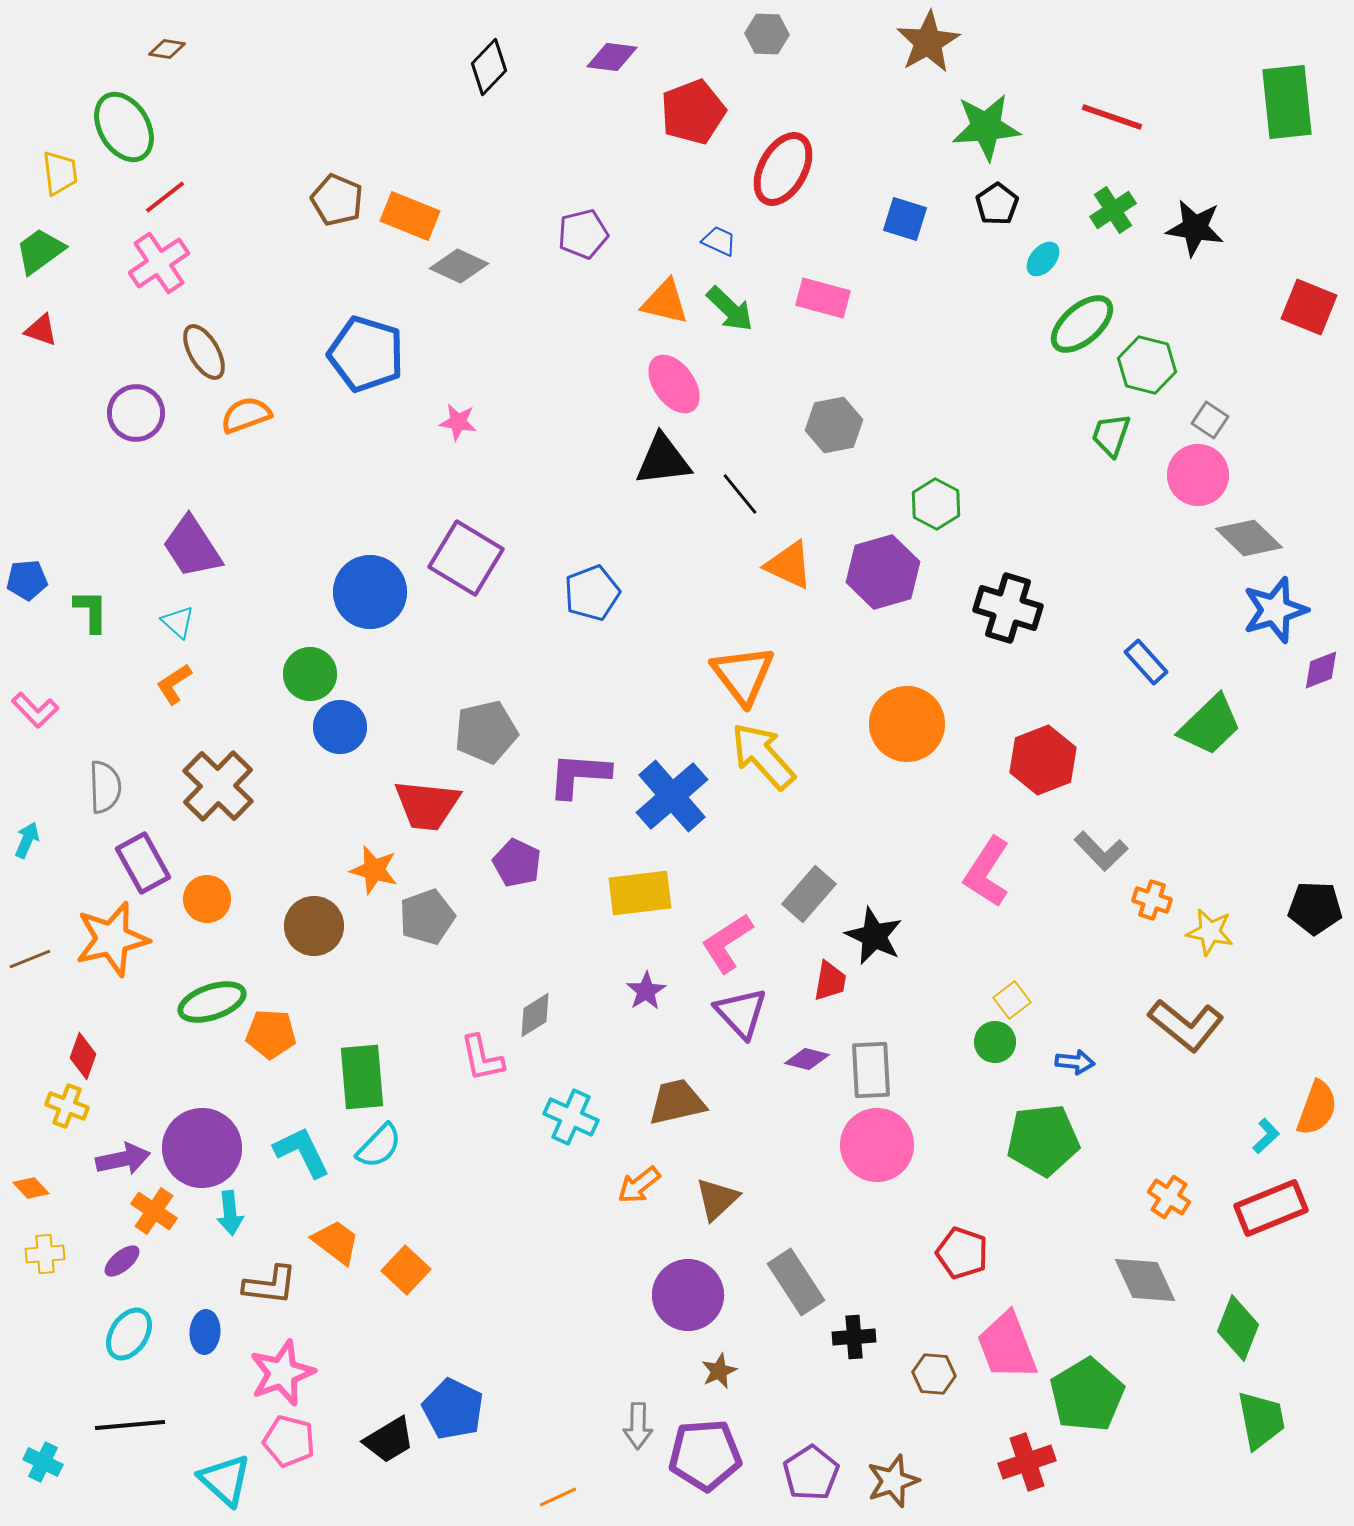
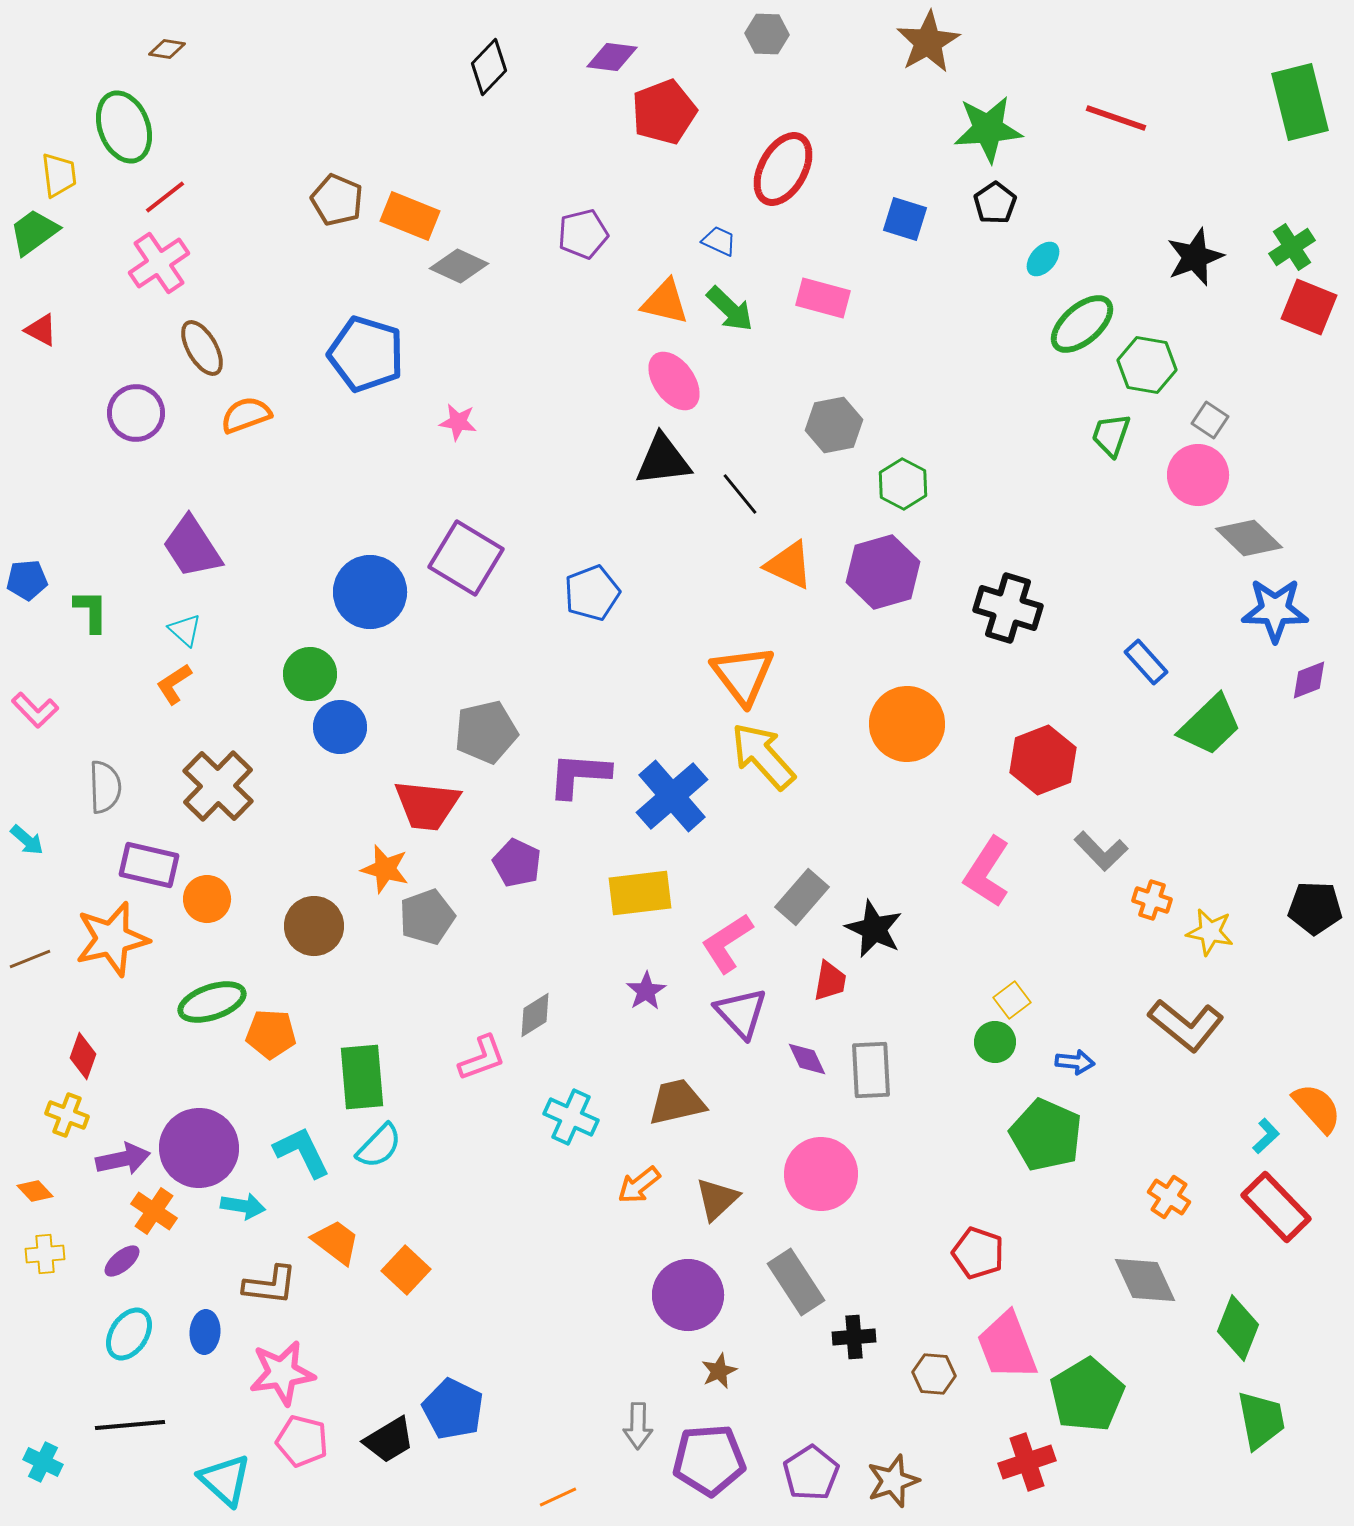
green rectangle at (1287, 102): moved 13 px right; rotated 8 degrees counterclockwise
red pentagon at (693, 112): moved 29 px left
red line at (1112, 117): moved 4 px right, 1 px down
green ellipse at (124, 127): rotated 10 degrees clockwise
green star at (986, 127): moved 2 px right, 2 px down
yellow trapezoid at (60, 173): moved 1 px left, 2 px down
black pentagon at (997, 204): moved 2 px left, 1 px up
green cross at (1113, 210): moved 179 px right, 37 px down
black star at (1195, 228): moved 29 px down; rotated 30 degrees counterclockwise
green trapezoid at (40, 251): moved 6 px left, 19 px up
red triangle at (41, 330): rotated 9 degrees clockwise
brown ellipse at (204, 352): moved 2 px left, 4 px up
green hexagon at (1147, 365): rotated 4 degrees counterclockwise
pink ellipse at (674, 384): moved 3 px up
green hexagon at (936, 504): moved 33 px left, 20 px up
blue star at (1275, 610): rotated 18 degrees clockwise
cyan triangle at (178, 622): moved 7 px right, 8 px down
purple diamond at (1321, 670): moved 12 px left, 10 px down
cyan arrow at (27, 840): rotated 108 degrees clockwise
purple rectangle at (143, 863): moved 6 px right, 2 px down; rotated 48 degrees counterclockwise
orange star at (374, 870): moved 11 px right, 1 px up
gray rectangle at (809, 894): moved 7 px left, 3 px down
black star at (874, 936): moved 7 px up
pink L-shape at (482, 1058): rotated 98 degrees counterclockwise
purple diamond at (807, 1059): rotated 51 degrees clockwise
yellow cross at (67, 1106): moved 9 px down
orange semicircle at (1317, 1108): rotated 62 degrees counterclockwise
green pentagon at (1043, 1140): moved 3 px right, 5 px up; rotated 30 degrees clockwise
pink circle at (877, 1145): moved 56 px left, 29 px down
purple circle at (202, 1148): moved 3 px left
orange diamond at (31, 1188): moved 4 px right, 3 px down
red rectangle at (1271, 1208): moved 5 px right, 1 px up; rotated 68 degrees clockwise
cyan arrow at (230, 1213): moved 13 px right, 7 px up; rotated 75 degrees counterclockwise
red pentagon at (962, 1253): moved 16 px right
pink star at (282, 1373): rotated 12 degrees clockwise
pink pentagon at (289, 1441): moved 13 px right
purple pentagon at (705, 1455): moved 4 px right, 5 px down
